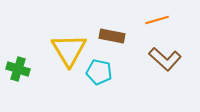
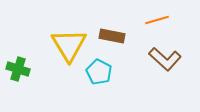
yellow triangle: moved 5 px up
cyan pentagon: rotated 15 degrees clockwise
